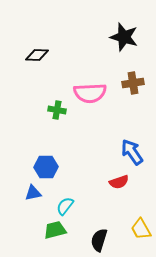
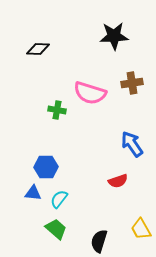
black star: moved 10 px left, 1 px up; rotated 20 degrees counterclockwise
black diamond: moved 1 px right, 6 px up
brown cross: moved 1 px left
pink semicircle: rotated 20 degrees clockwise
blue arrow: moved 8 px up
red semicircle: moved 1 px left, 1 px up
blue triangle: rotated 18 degrees clockwise
cyan semicircle: moved 6 px left, 7 px up
green trapezoid: moved 1 px right, 1 px up; rotated 55 degrees clockwise
black semicircle: moved 1 px down
